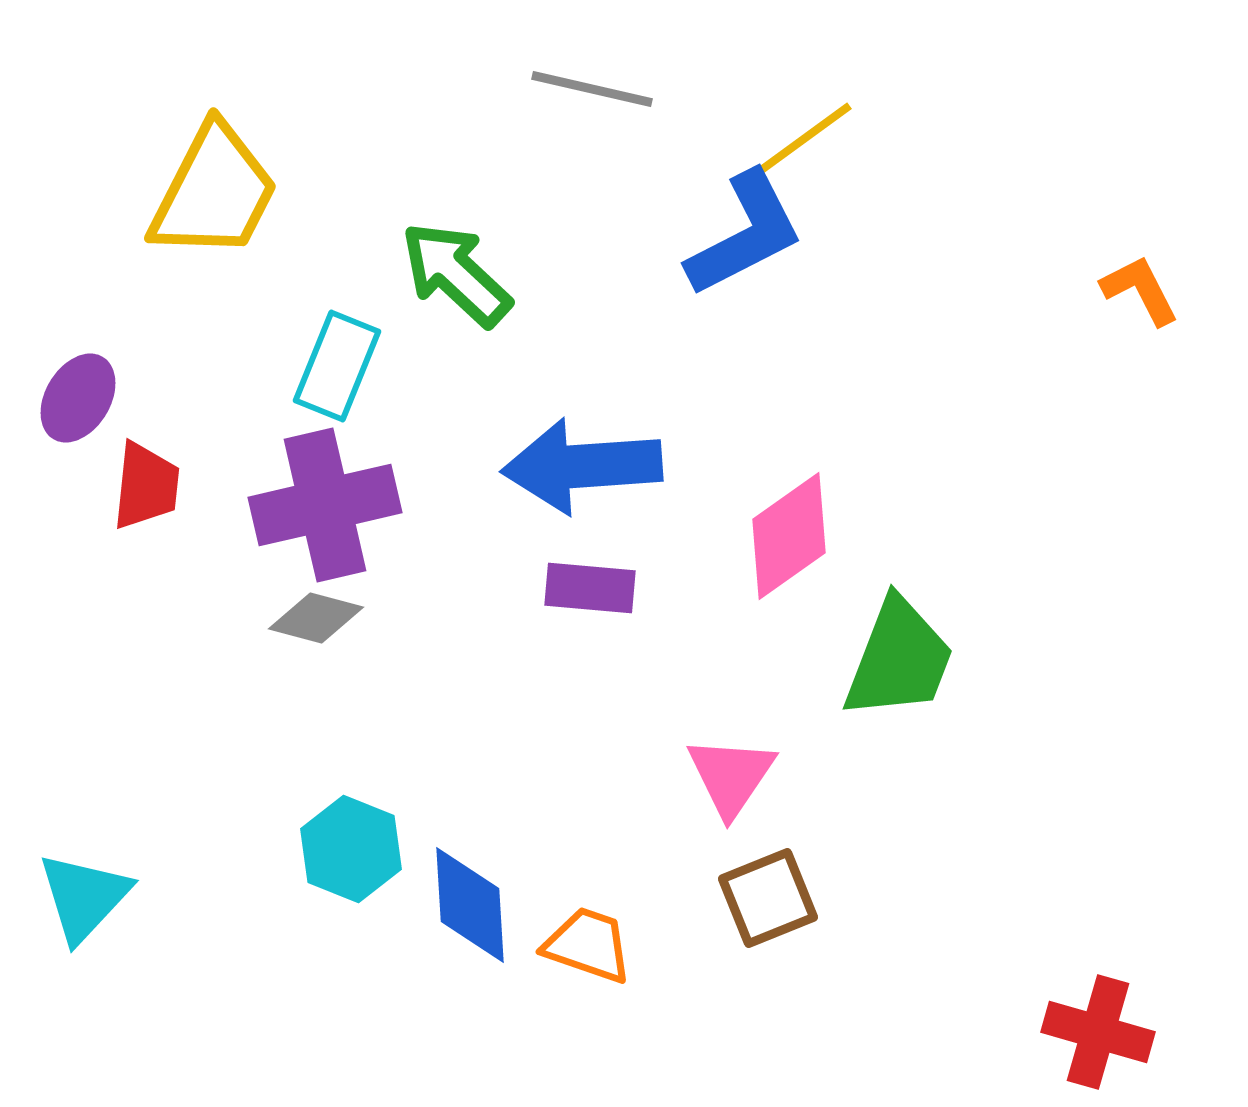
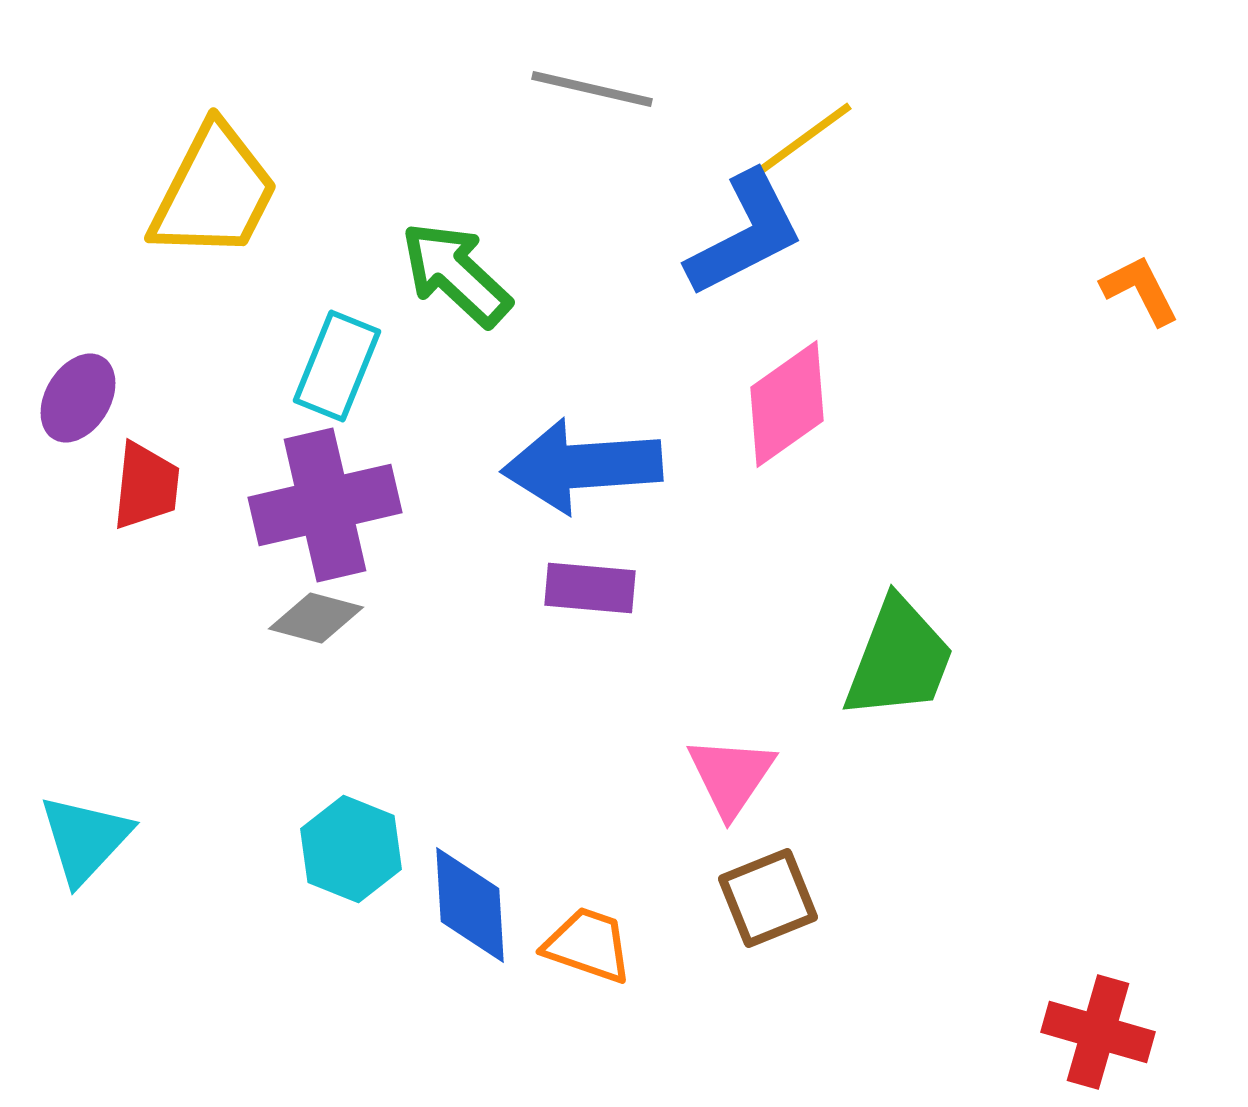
pink diamond: moved 2 px left, 132 px up
cyan triangle: moved 1 px right, 58 px up
